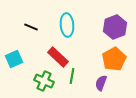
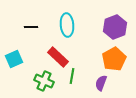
black line: rotated 24 degrees counterclockwise
